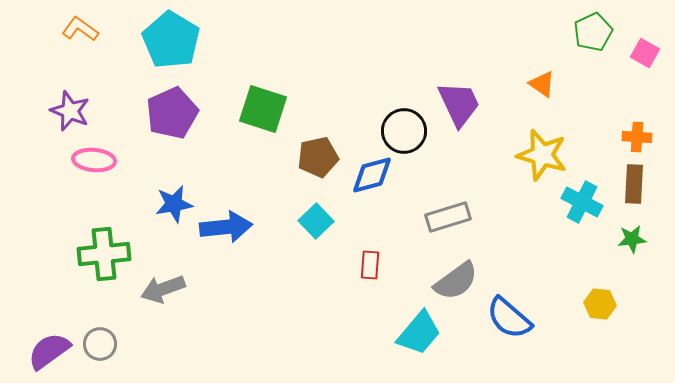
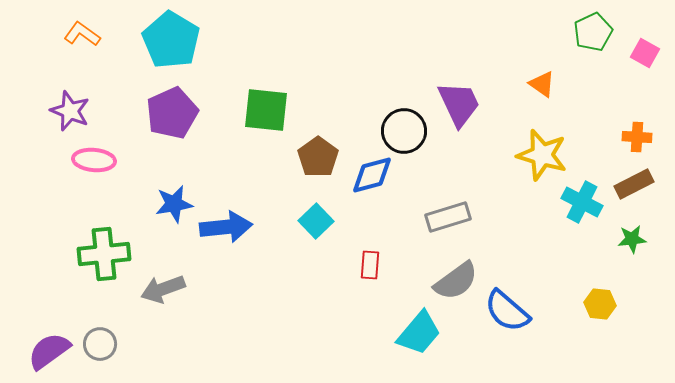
orange L-shape: moved 2 px right, 5 px down
green square: moved 3 px right, 1 px down; rotated 12 degrees counterclockwise
brown pentagon: rotated 24 degrees counterclockwise
brown rectangle: rotated 60 degrees clockwise
blue semicircle: moved 2 px left, 7 px up
